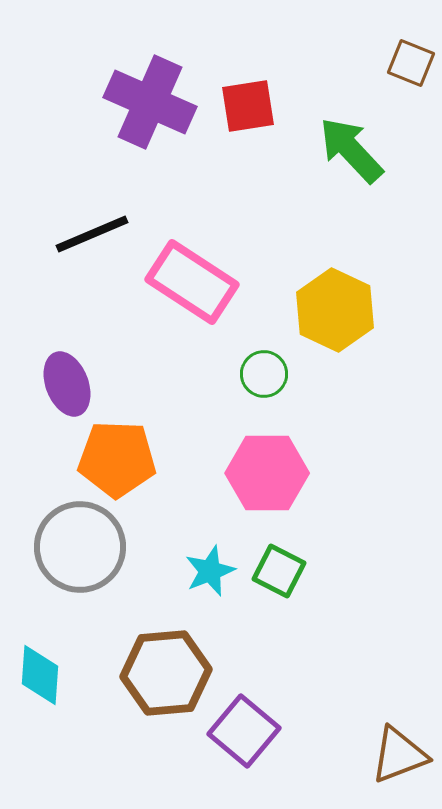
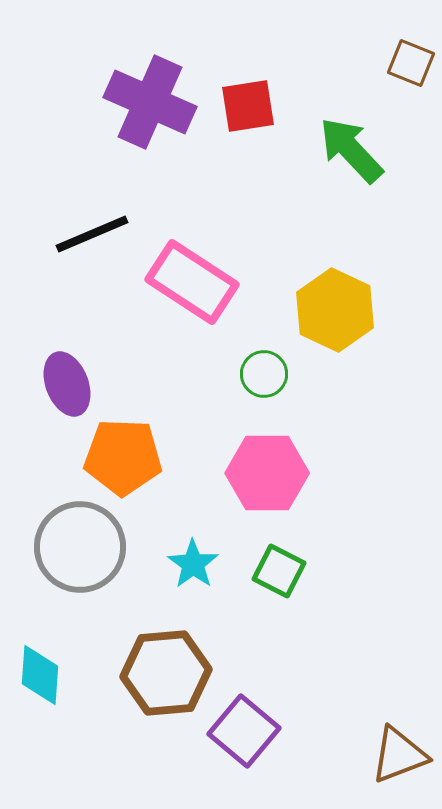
orange pentagon: moved 6 px right, 2 px up
cyan star: moved 17 px left, 7 px up; rotated 15 degrees counterclockwise
